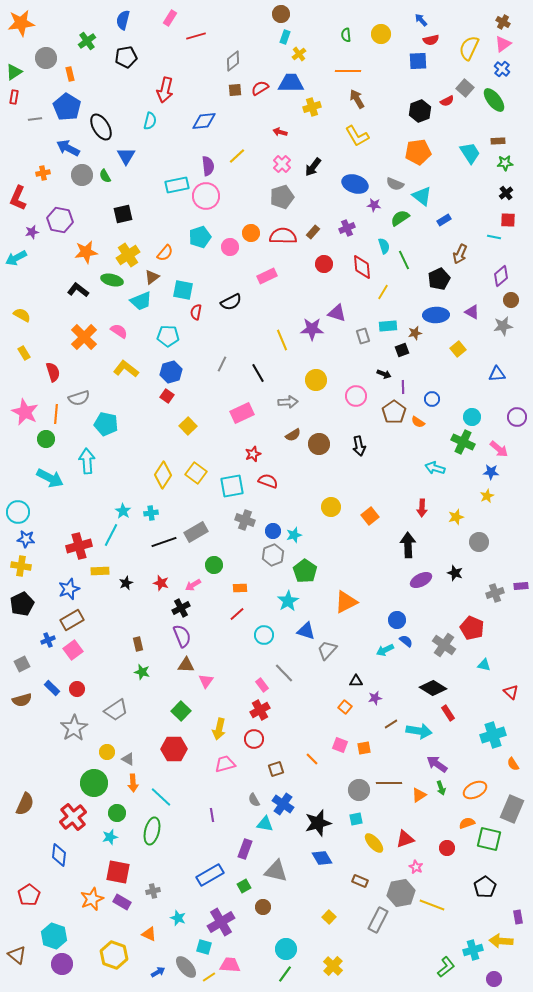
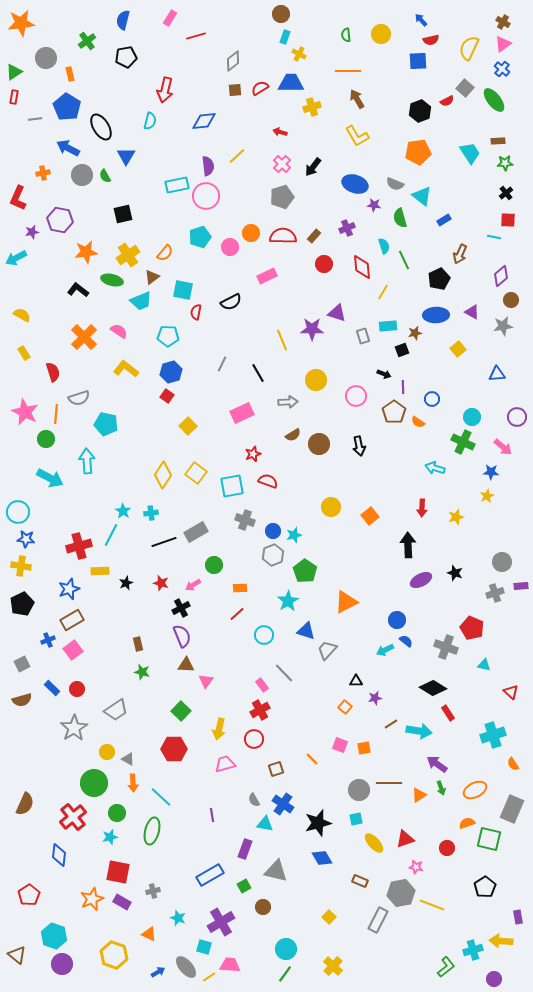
yellow cross at (299, 54): rotated 24 degrees counterclockwise
green semicircle at (400, 218): rotated 72 degrees counterclockwise
brown rectangle at (313, 232): moved 1 px right, 4 px down
pink arrow at (499, 449): moved 4 px right, 2 px up
gray circle at (479, 542): moved 23 px right, 20 px down
gray cross at (444, 645): moved 2 px right, 2 px down; rotated 15 degrees counterclockwise
pink star at (416, 867): rotated 16 degrees counterclockwise
